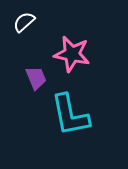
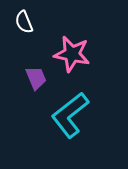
white semicircle: rotated 70 degrees counterclockwise
cyan L-shape: rotated 63 degrees clockwise
